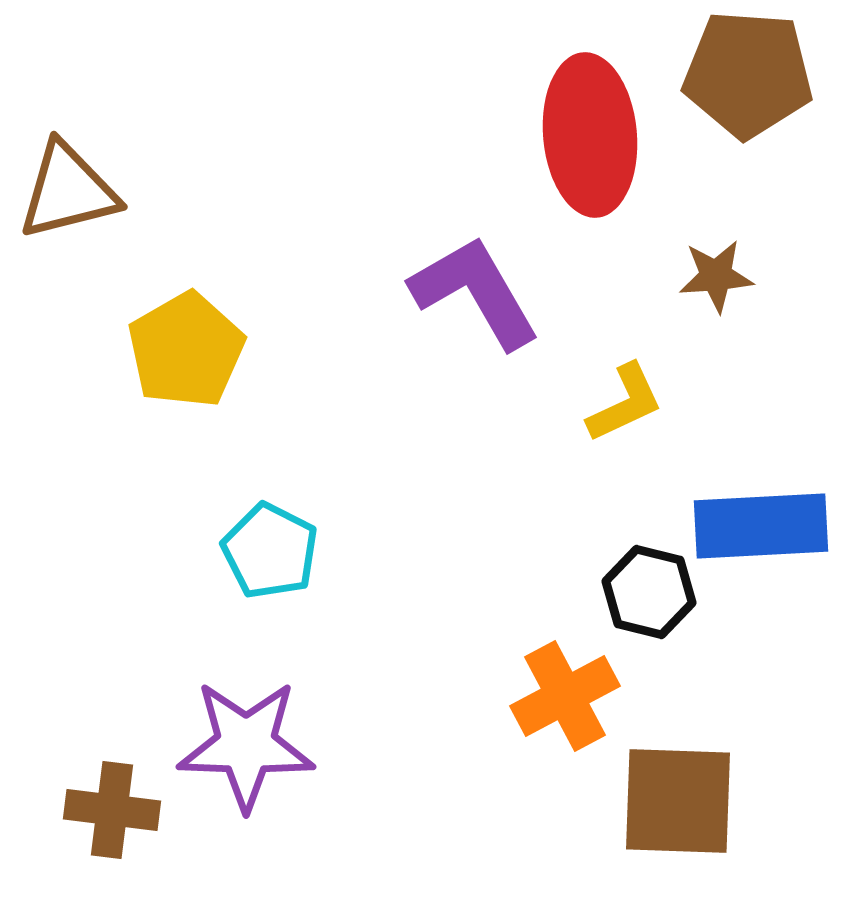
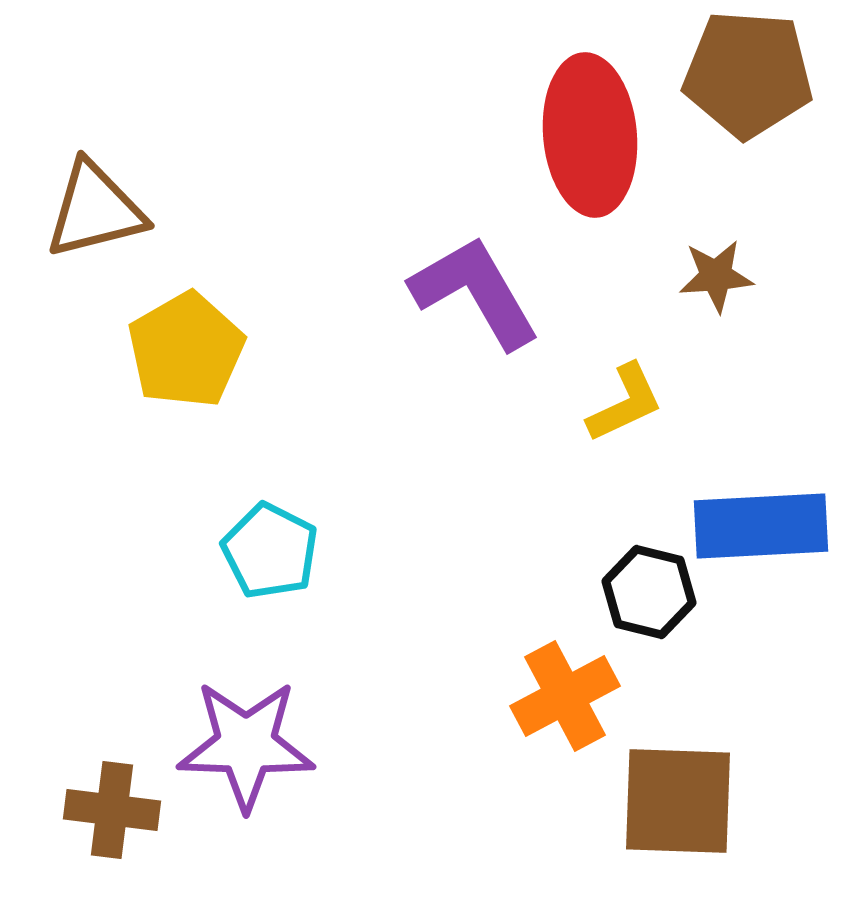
brown triangle: moved 27 px right, 19 px down
